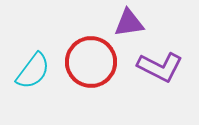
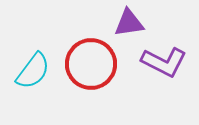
red circle: moved 2 px down
purple L-shape: moved 4 px right, 5 px up
